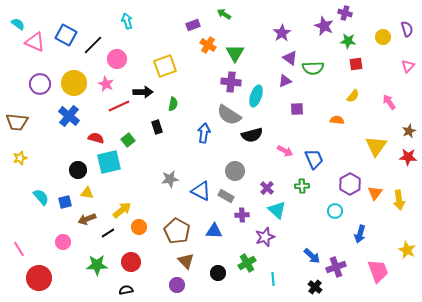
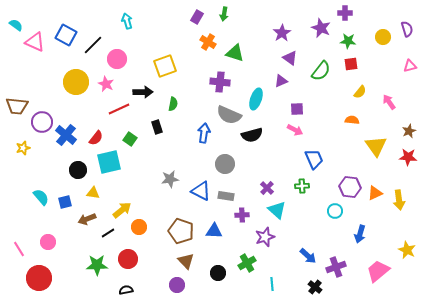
purple cross at (345, 13): rotated 16 degrees counterclockwise
green arrow at (224, 14): rotated 112 degrees counterclockwise
cyan semicircle at (18, 24): moved 2 px left, 1 px down
purple rectangle at (193, 25): moved 4 px right, 8 px up; rotated 40 degrees counterclockwise
purple star at (324, 26): moved 3 px left, 2 px down
orange cross at (208, 45): moved 3 px up
green triangle at (235, 53): rotated 42 degrees counterclockwise
red square at (356, 64): moved 5 px left
pink triangle at (408, 66): moved 2 px right; rotated 32 degrees clockwise
green semicircle at (313, 68): moved 8 px right, 3 px down; rotated 50 degrees counterclockwise
purple triangle at (285, 81): moved 4 px left
purple cross at (231, 82): moved 11 px left
yellow circle at (74, 83): moved 2 px right, 1 px up
purple circle at (40, 84): moved 2 px right, 38 px down
cyan ellipse at (256, 96): moved 3 px down
yellow semicircle at (353, 96): moved 7 px right, 4 px up
red line at (119, 106): moved 3 px down
gray semicircle at (229, 115): rotated 10 degrees counterclockwise
blue cross at (69, 116): moved 3 px left, 19 px down
orange semicircle at (337, 120): moved 15 px right
brown trapezoid at (17, 122): moved 16 px up
red semicircle at (96, 138): rotated 112 degrees clockwise
green square at (128, 140): moved 2 px right, 1 px up; rotated 16 degrees counterclockwise
yellow triangle at (376, 146): rotated 10 degrees counterclockwise
pink arrow at (285, 151): moved 10 px right, 21 px up
yellow star at (20, 158): moved 3 px right, 10 px up
gray circle at (235, 171): moved 10 px left, 7 px up
purple hexagon at (350, 184): moved 3 px down; rotated 25 degrees counterclockwise
yellow triangle at (87, 193): moved 6 px right
orange triangle at (375, 193): rotated 28 degrees clockwise
gray rectangle at (226, 196): rotated 21 degrees counterclockwise
brown pentagon at (177, 231): moved 4 px right; rotated 10 degrees counterclockwise
pink circle at (63, 242): moved 15 px left
blue arrow at (312, 256): moved 4 px left
red circle at (131, 262): moved 3 px left, 3 px up
pink trapezoid at (378, 271): rotated 110 degrees counterclockwise
cyan line at (273, 279): moved 1 px left, 5 px down
